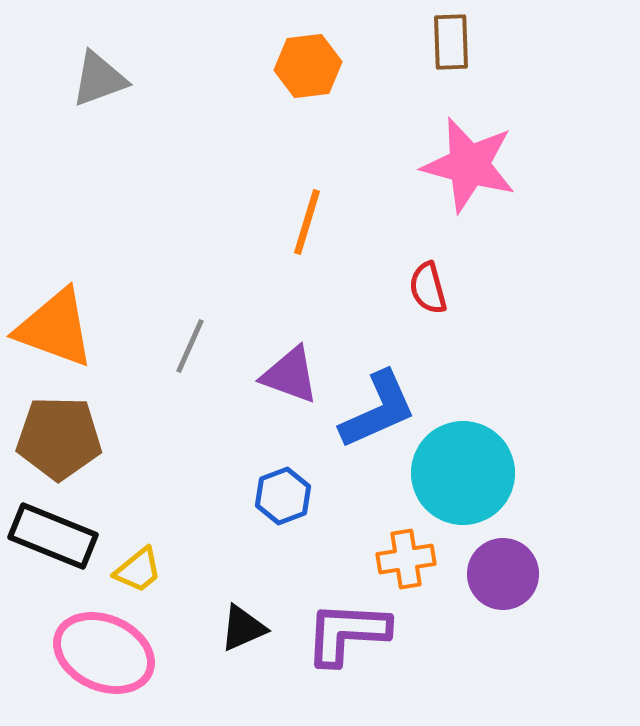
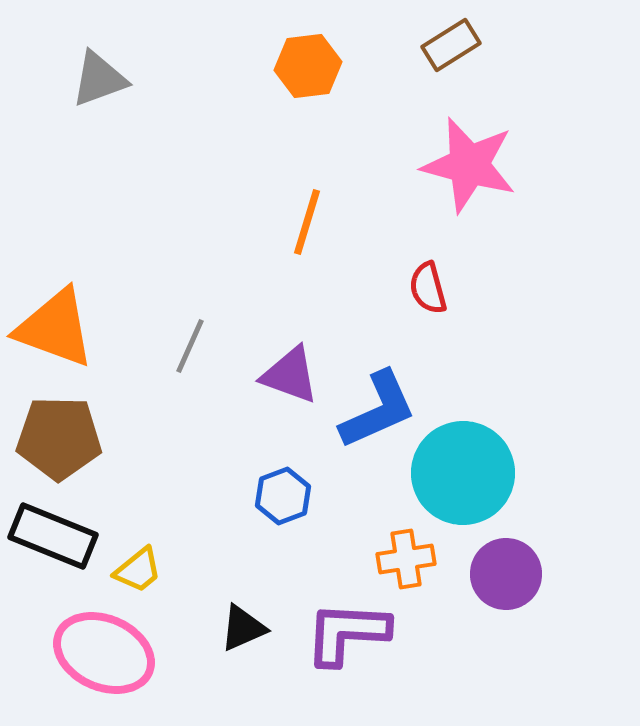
brown rectangle: moved 3 px down; rotated 60 degrees clockwise
purple circle: moved 3 px right
